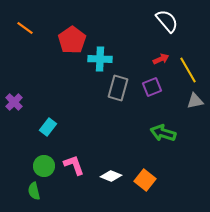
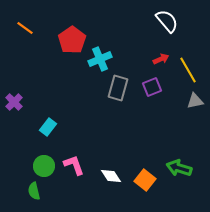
cyan cross: rotated 25 degrees counterclockwise
green arrow: moved 16 px right, 35 px down
white diamond: rotated 35 degrees clockwise
